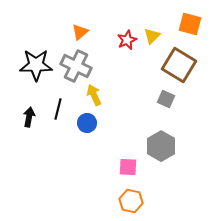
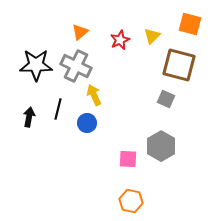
red star: moved 7 px left
brown square: rotated 16 degrees counterclockwise
pink square: moved 8 px up
